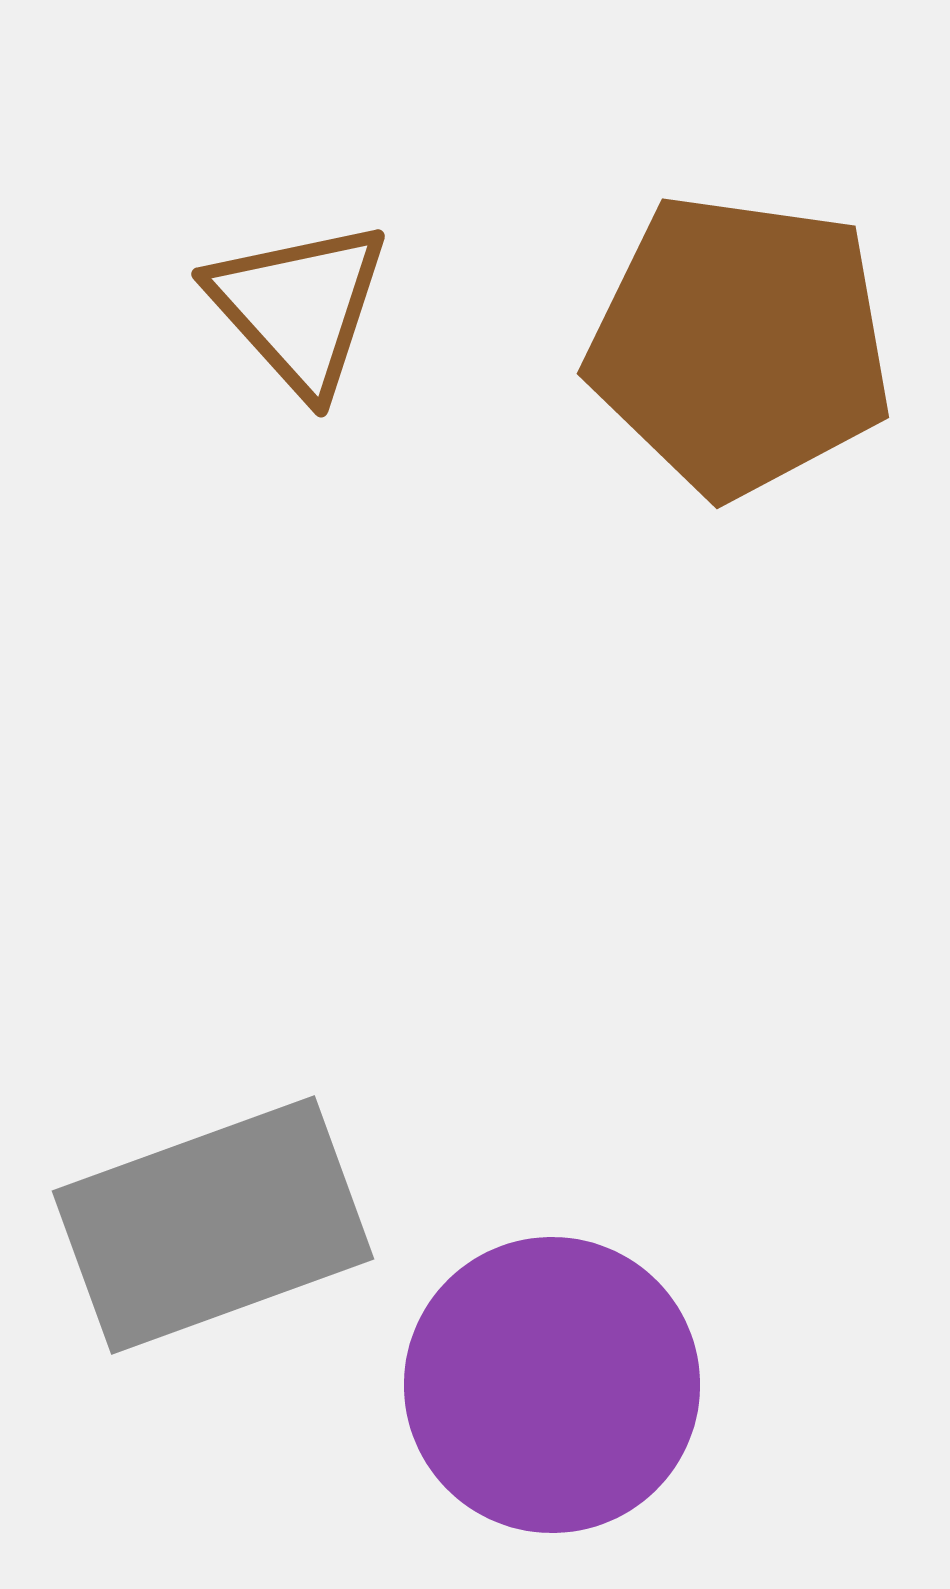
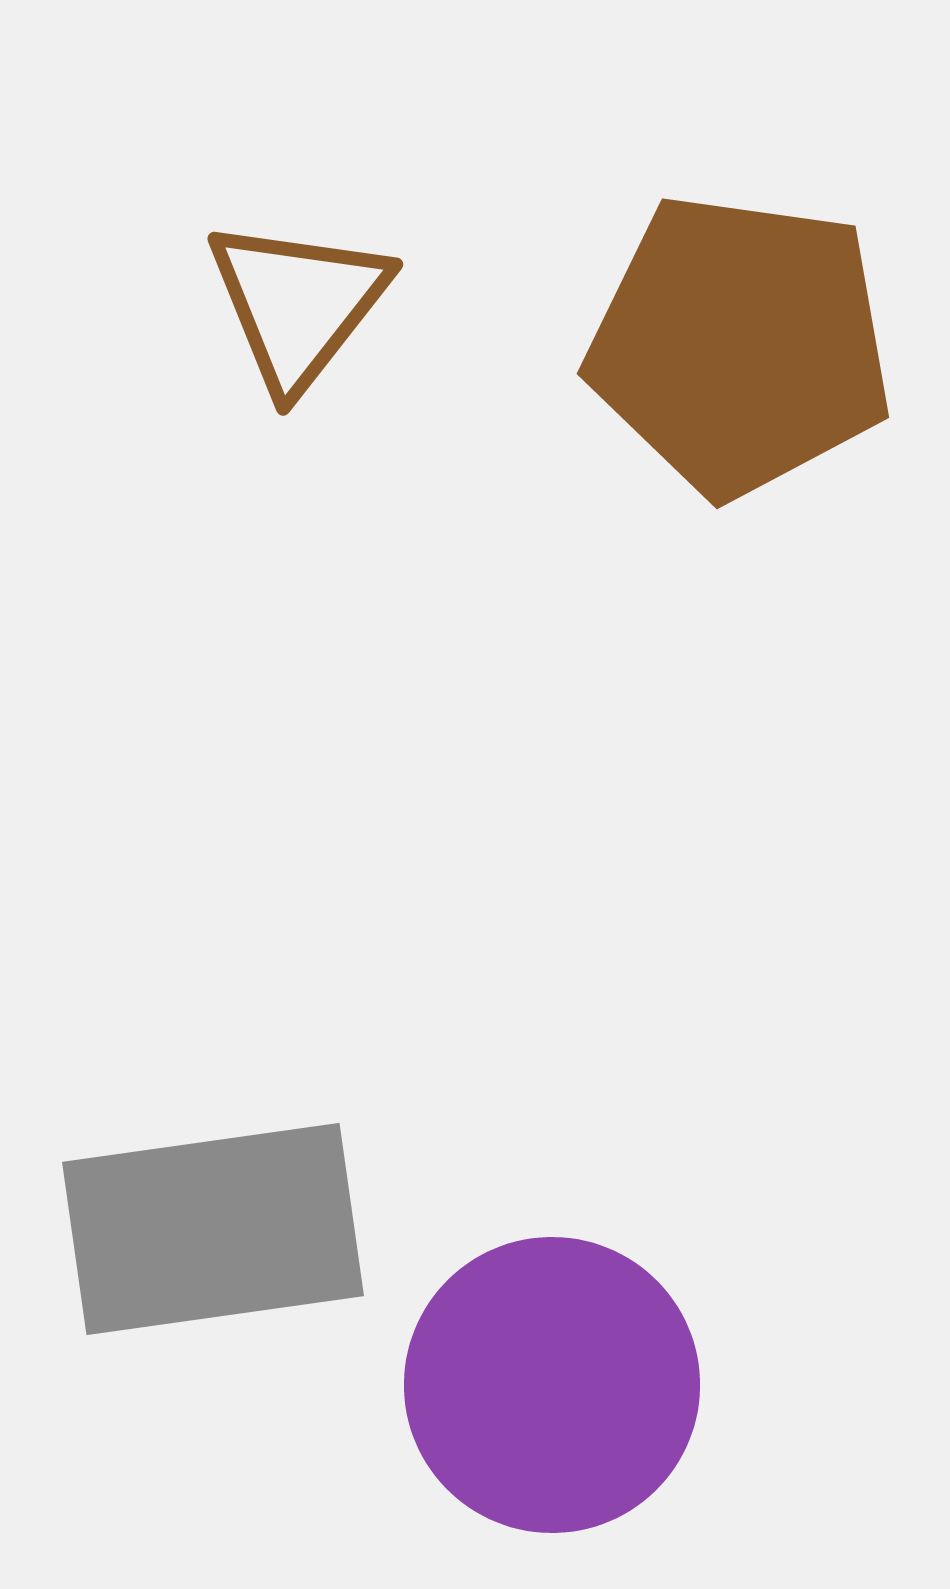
brown triangle: moved 1 px left, 3 px up; rotated 20 degrees clockwise
gray rectangle: moved 4 px down; rotated 12 degrees clockwise
